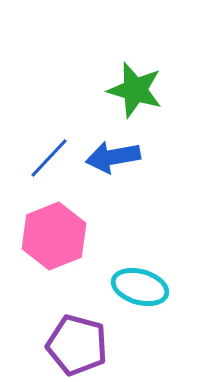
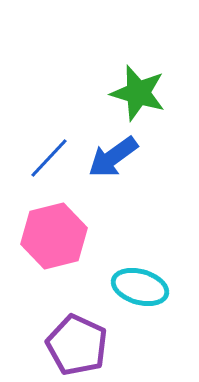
green star: moved 3 px right, 3 px down
blue arrow: rotated 26 degrees counterclockwise
pink hexagon: rotated 8 degrees clockwise
purple pentagon: rotated 10 degrees clockwise
